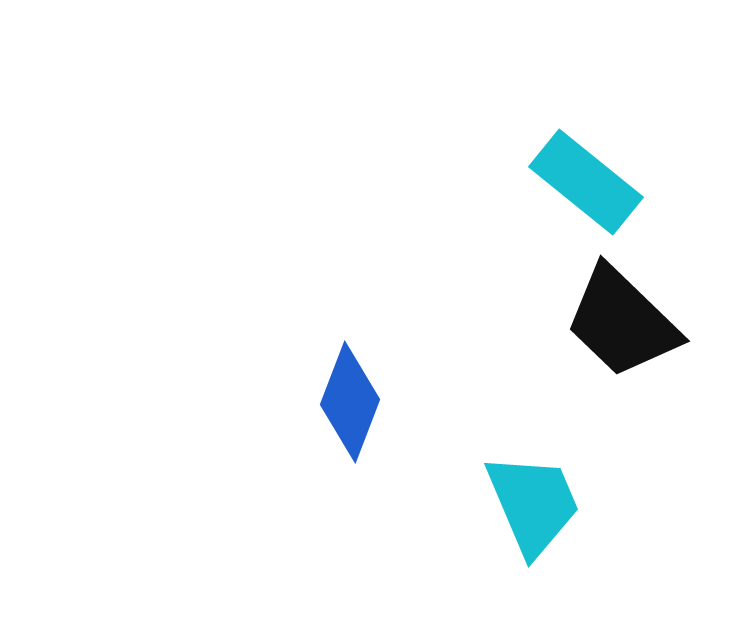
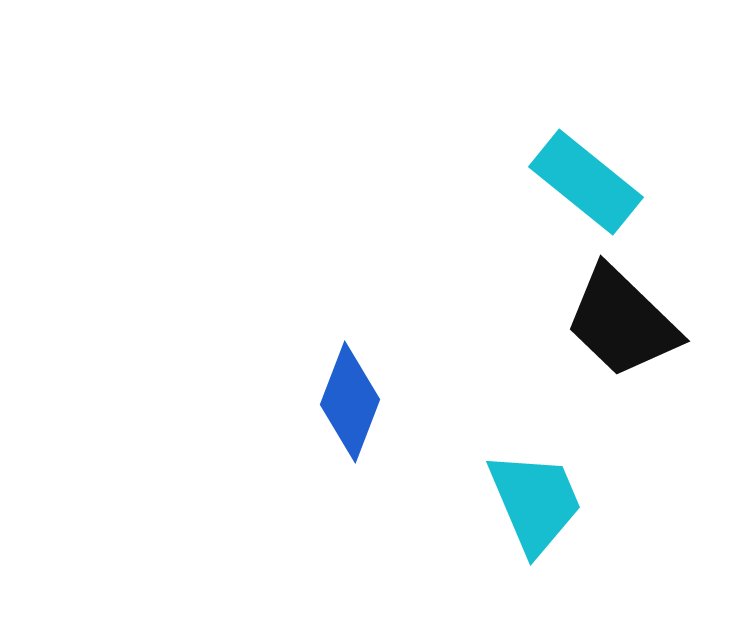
cyan trapezoid: moved 2 px right, 2 px up
